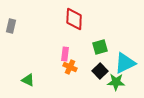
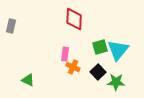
cyan triangle: moved 7 px left, 13 px up; rotated 25 degrees counterclockwise
orange cross: moved 3 px right
black square: moved 2 px left, 1 px down
